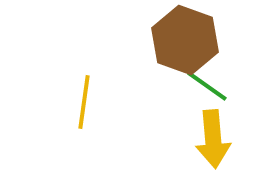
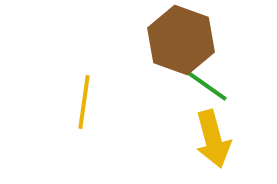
brown hexagon: moved 4 px left
yellow arrow: rotated 10 degrees counterclockwise
